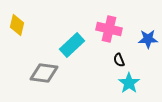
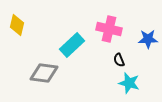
cyan star: rotated 20 degrees counterclockwise
